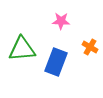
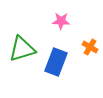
green triangle: rotated 12 degrees counterclockwise
